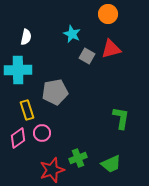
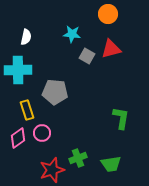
cyan star: rotated 18 degrees counterclockwise
gray pentagon: rotated 15 degrees clockwise
green trapezoid: rotated 15 degrees clockwise
